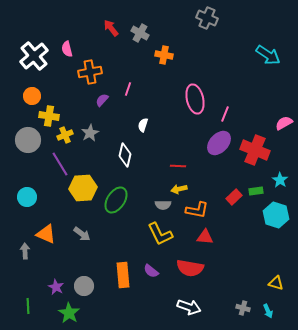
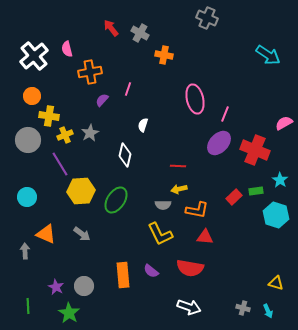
yellow hexagon at (83, 188): moved 2 px left, 3 px down
